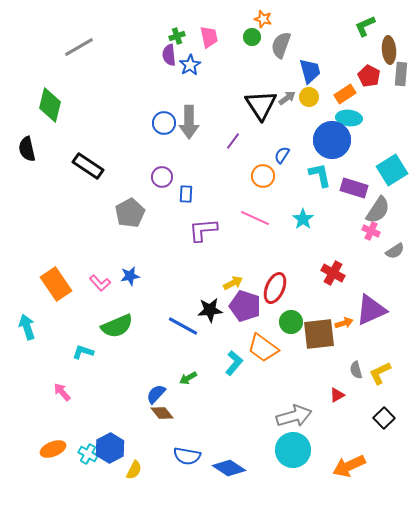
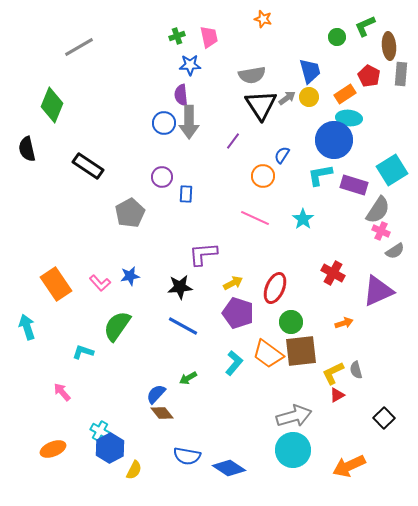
green circle at (252, 37): moved 85 px right
gray semicircle at (281, 45): moved 29 px left, 30 px down; rotated 120 degrees counterclockwise
brown ellipse at (389, 50): moved 4 px up
purple semicircle at (169, 55): moved 12 px right, 40 px down
blue star at (190, 65): rotated 30 degrees clockwise
green diamond at (50, 105): moved 2 px right; rotated 8 degrees clockwise
blue circle at (332, 140): moved 2 px right
cyan L-shape at (320, 175): rotated 88 degrees counterclockwise
purple rectangle at (354, 188): moved 3 px up
purple L-shape at (203, 230): moved 24 px down
pink cross at (371, 231): moved 10 px right
purple pentagon at (245, 306): moved 7 px left, 7 px down
black star at (210, 310): moved 30 px left, 23 px up
purple triangle at (371, 310): moved 7 px right, 19 px up
green semicircle at (117, 326): rotated 148 degrees clockwise
brown square at (319, 334): moved 18 px left, 17 px down
orange trapezoid at (263, 348): moved 5 px right, 6 px down
yellow L-shape at (380, 373): moved 47 px left
cyan cross at (88, 454): moved 12 px right, 23 px up
